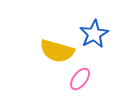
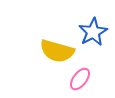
blue star: moved 1 px left, 2 px up
